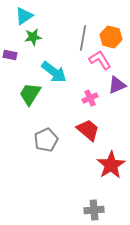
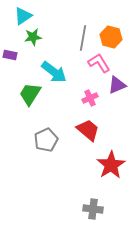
cyan triangle: moved 1 px left
pink L-shape: moved 1 px left, 3 px down
gray cross: moved 1 px left, 1 px up; rotated 12 degrees clockwise
